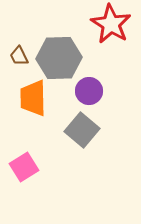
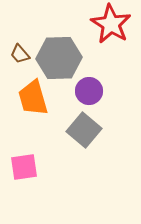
brown trapezoid: moved 1 px right, 2 px up; rotated 15 degrees counterclockwise
orange trapezoid: rotated 15 degrees counterclockwise
gray square: moved 2 px right
pink square: rotated 24 degrees clockwise
